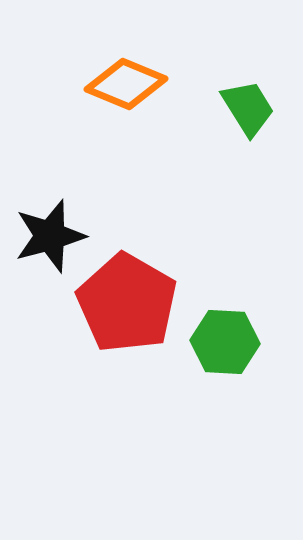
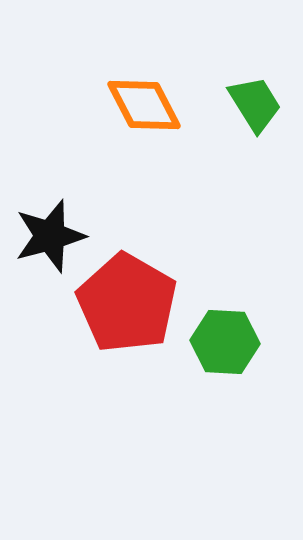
orange diamond: moved 18 px right, 21 px down; rotated 40 degrees clockwise
green trapezoid: moved 7 px right, 4 px up
